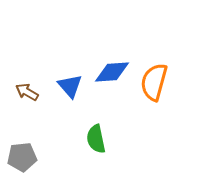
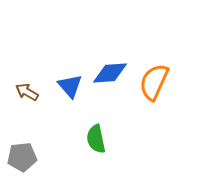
blue diamond: moved 2 px left, 1 px down
orange semicircle: rotated 9 degrees clockwise
